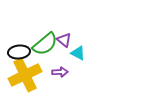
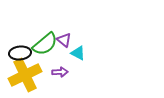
black ellipse: moved 1 px right, 1 px down
